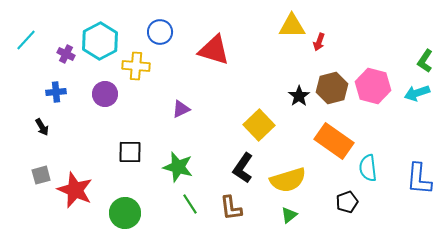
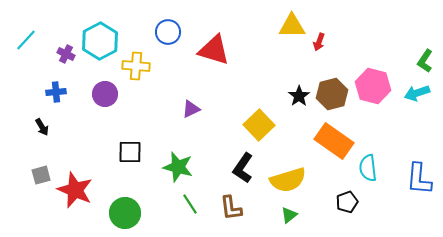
blue circle: moved 8 px right
brown hexagon: moved 6 px down
purple triangle: moved 10 px right
